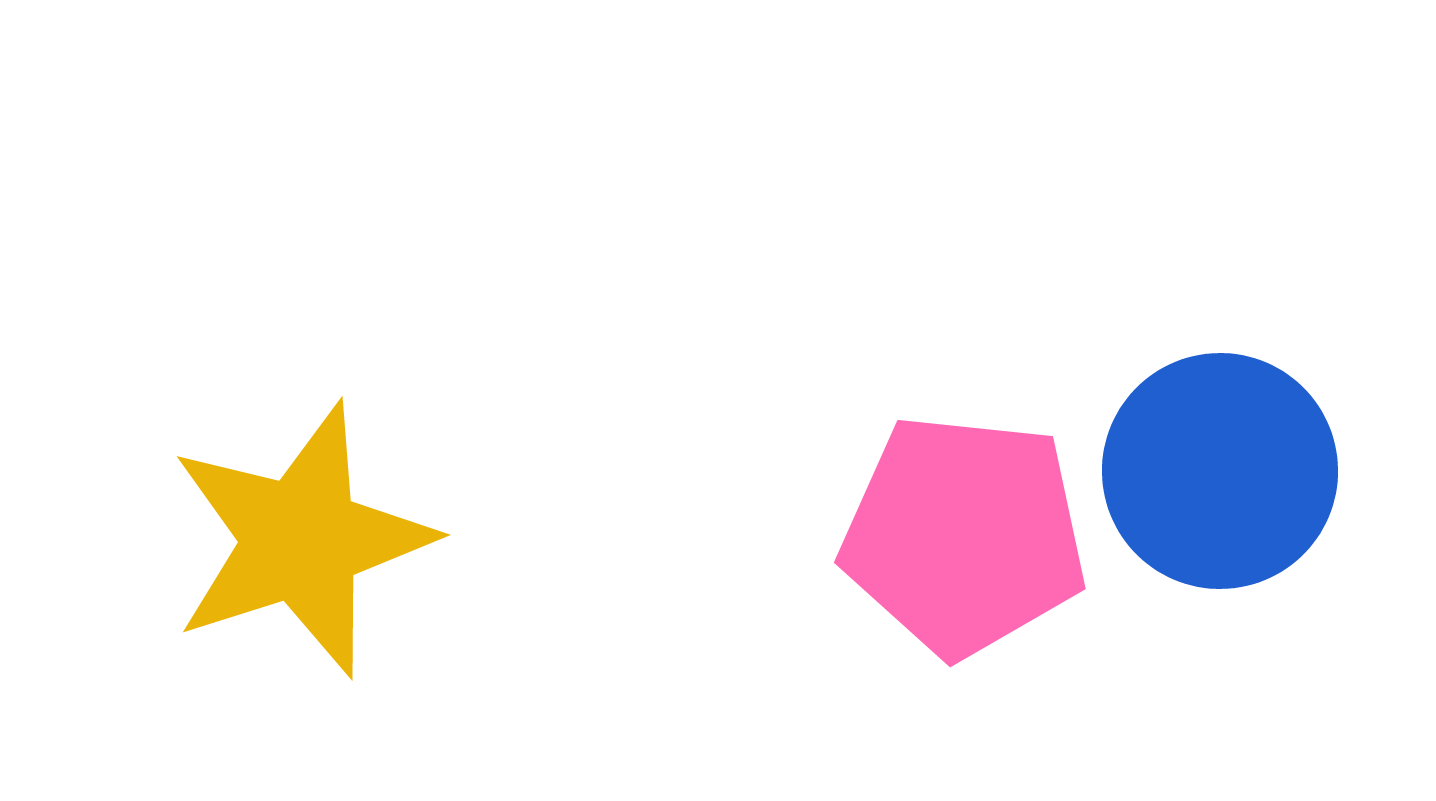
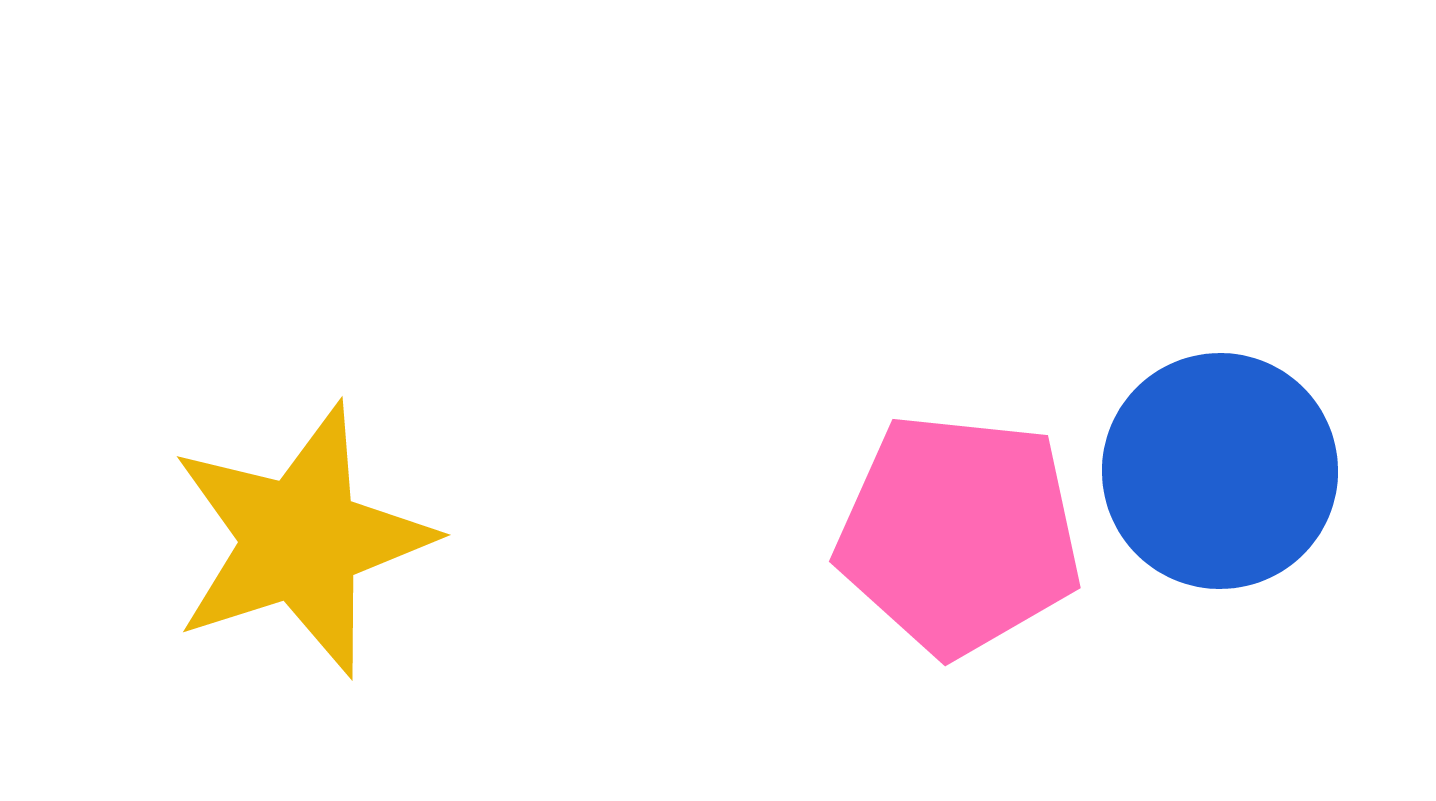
pink pentagon: moved 5 px left, 1 px up
